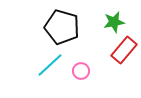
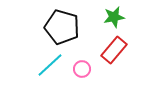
green star: moved 5 px up
red rectangle: moved 10 px left
pink circle: moved 1 px right, 2 px up
